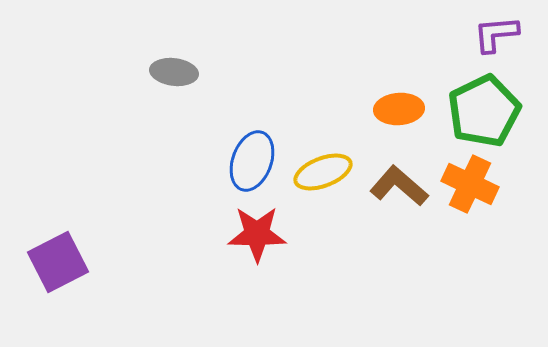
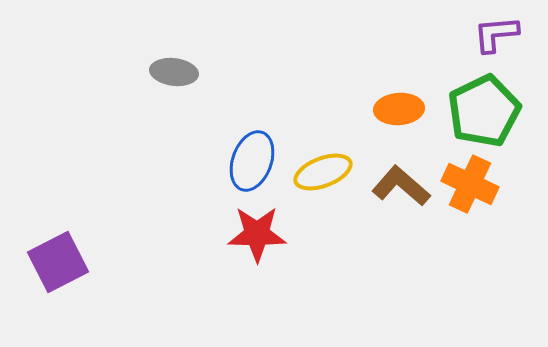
brown L-shape: moved 2 px right
